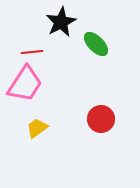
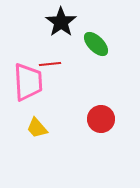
black star: rotated 8 degrees counterclockwise
red line: moved 18 px right, 12 px down
pink trapezoid: moved 3 px right, 2 px up; rotated 36 degrees counterclockwise
yellow trapezoid: rotated 95 degrees counterclockwise
